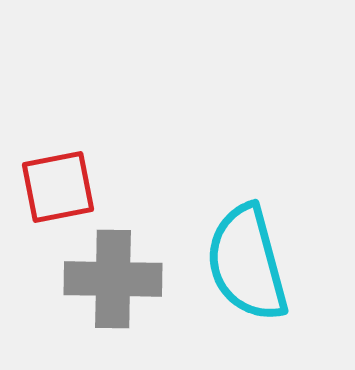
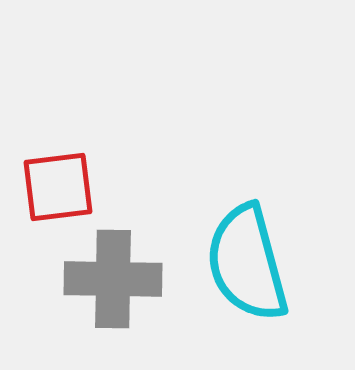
red square: rotated 4 degrees clockwise
